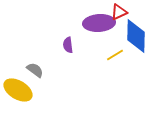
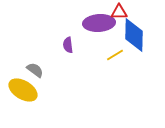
red triangle: rotated 24 degrees clockwise
blue diamond: moved 2 px left, 1 px up
yellow ellipse: moved 5 px right
